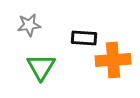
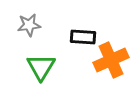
black rectangle: moved 1 px left, 1 px up
orange cross: moved 2 px left; rotated 20 degrees counterclockwise
